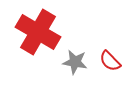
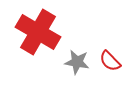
gray star: moved 2 px right
